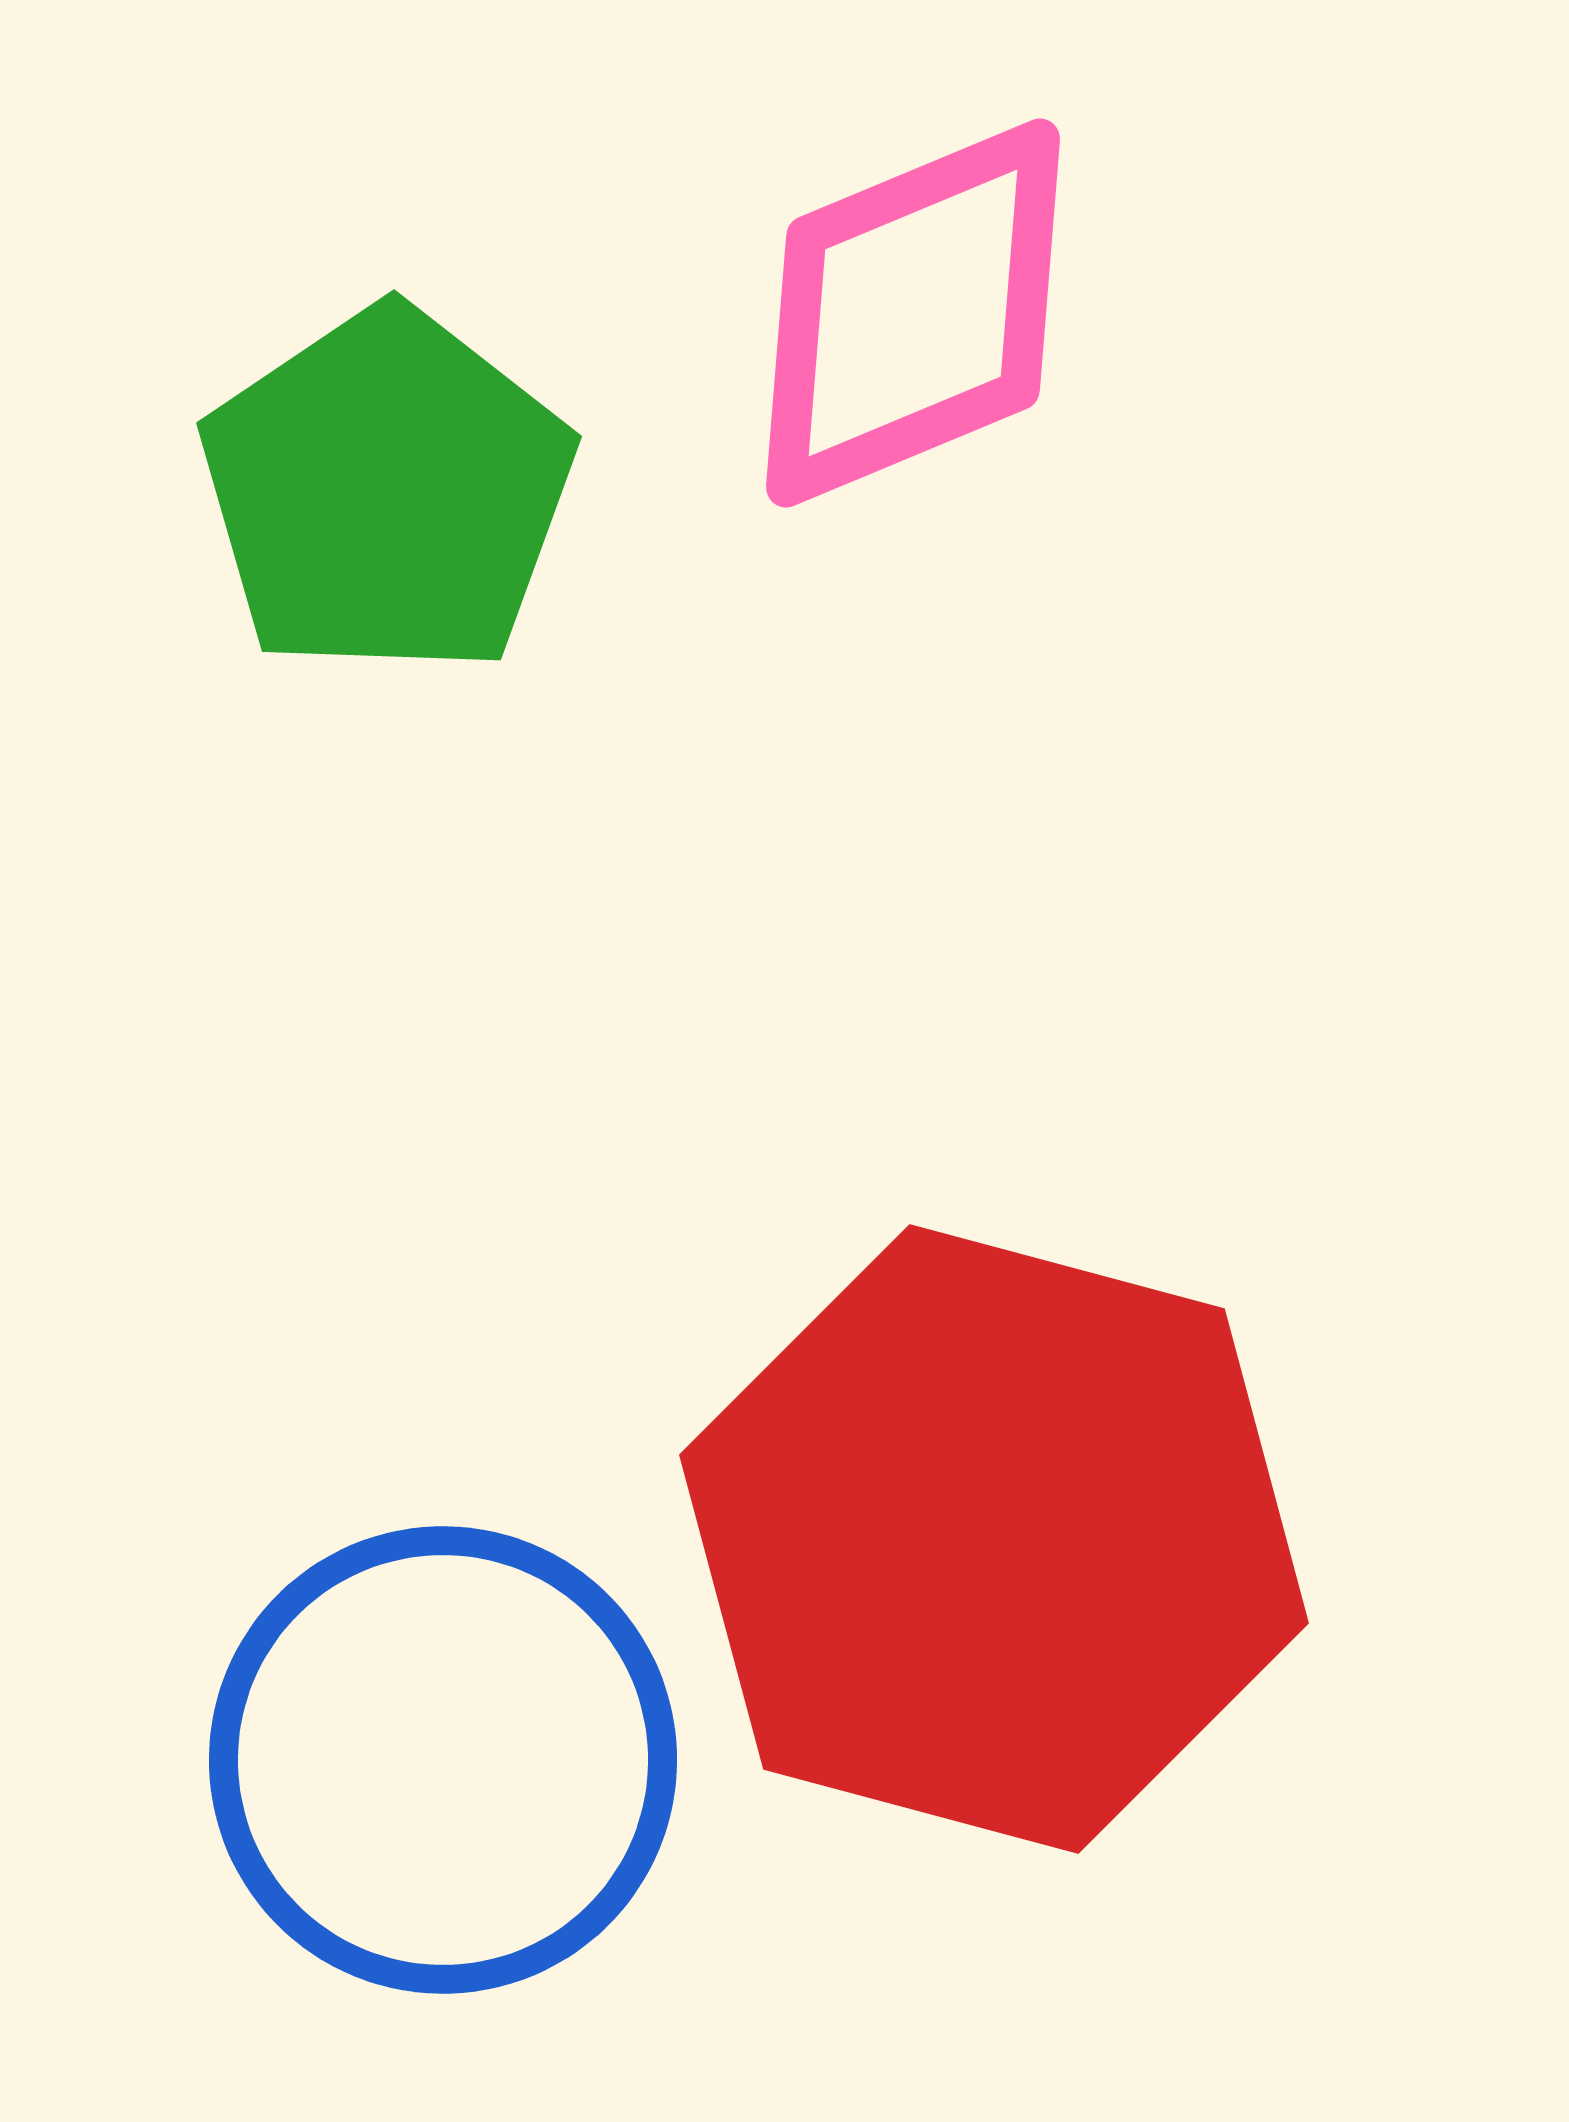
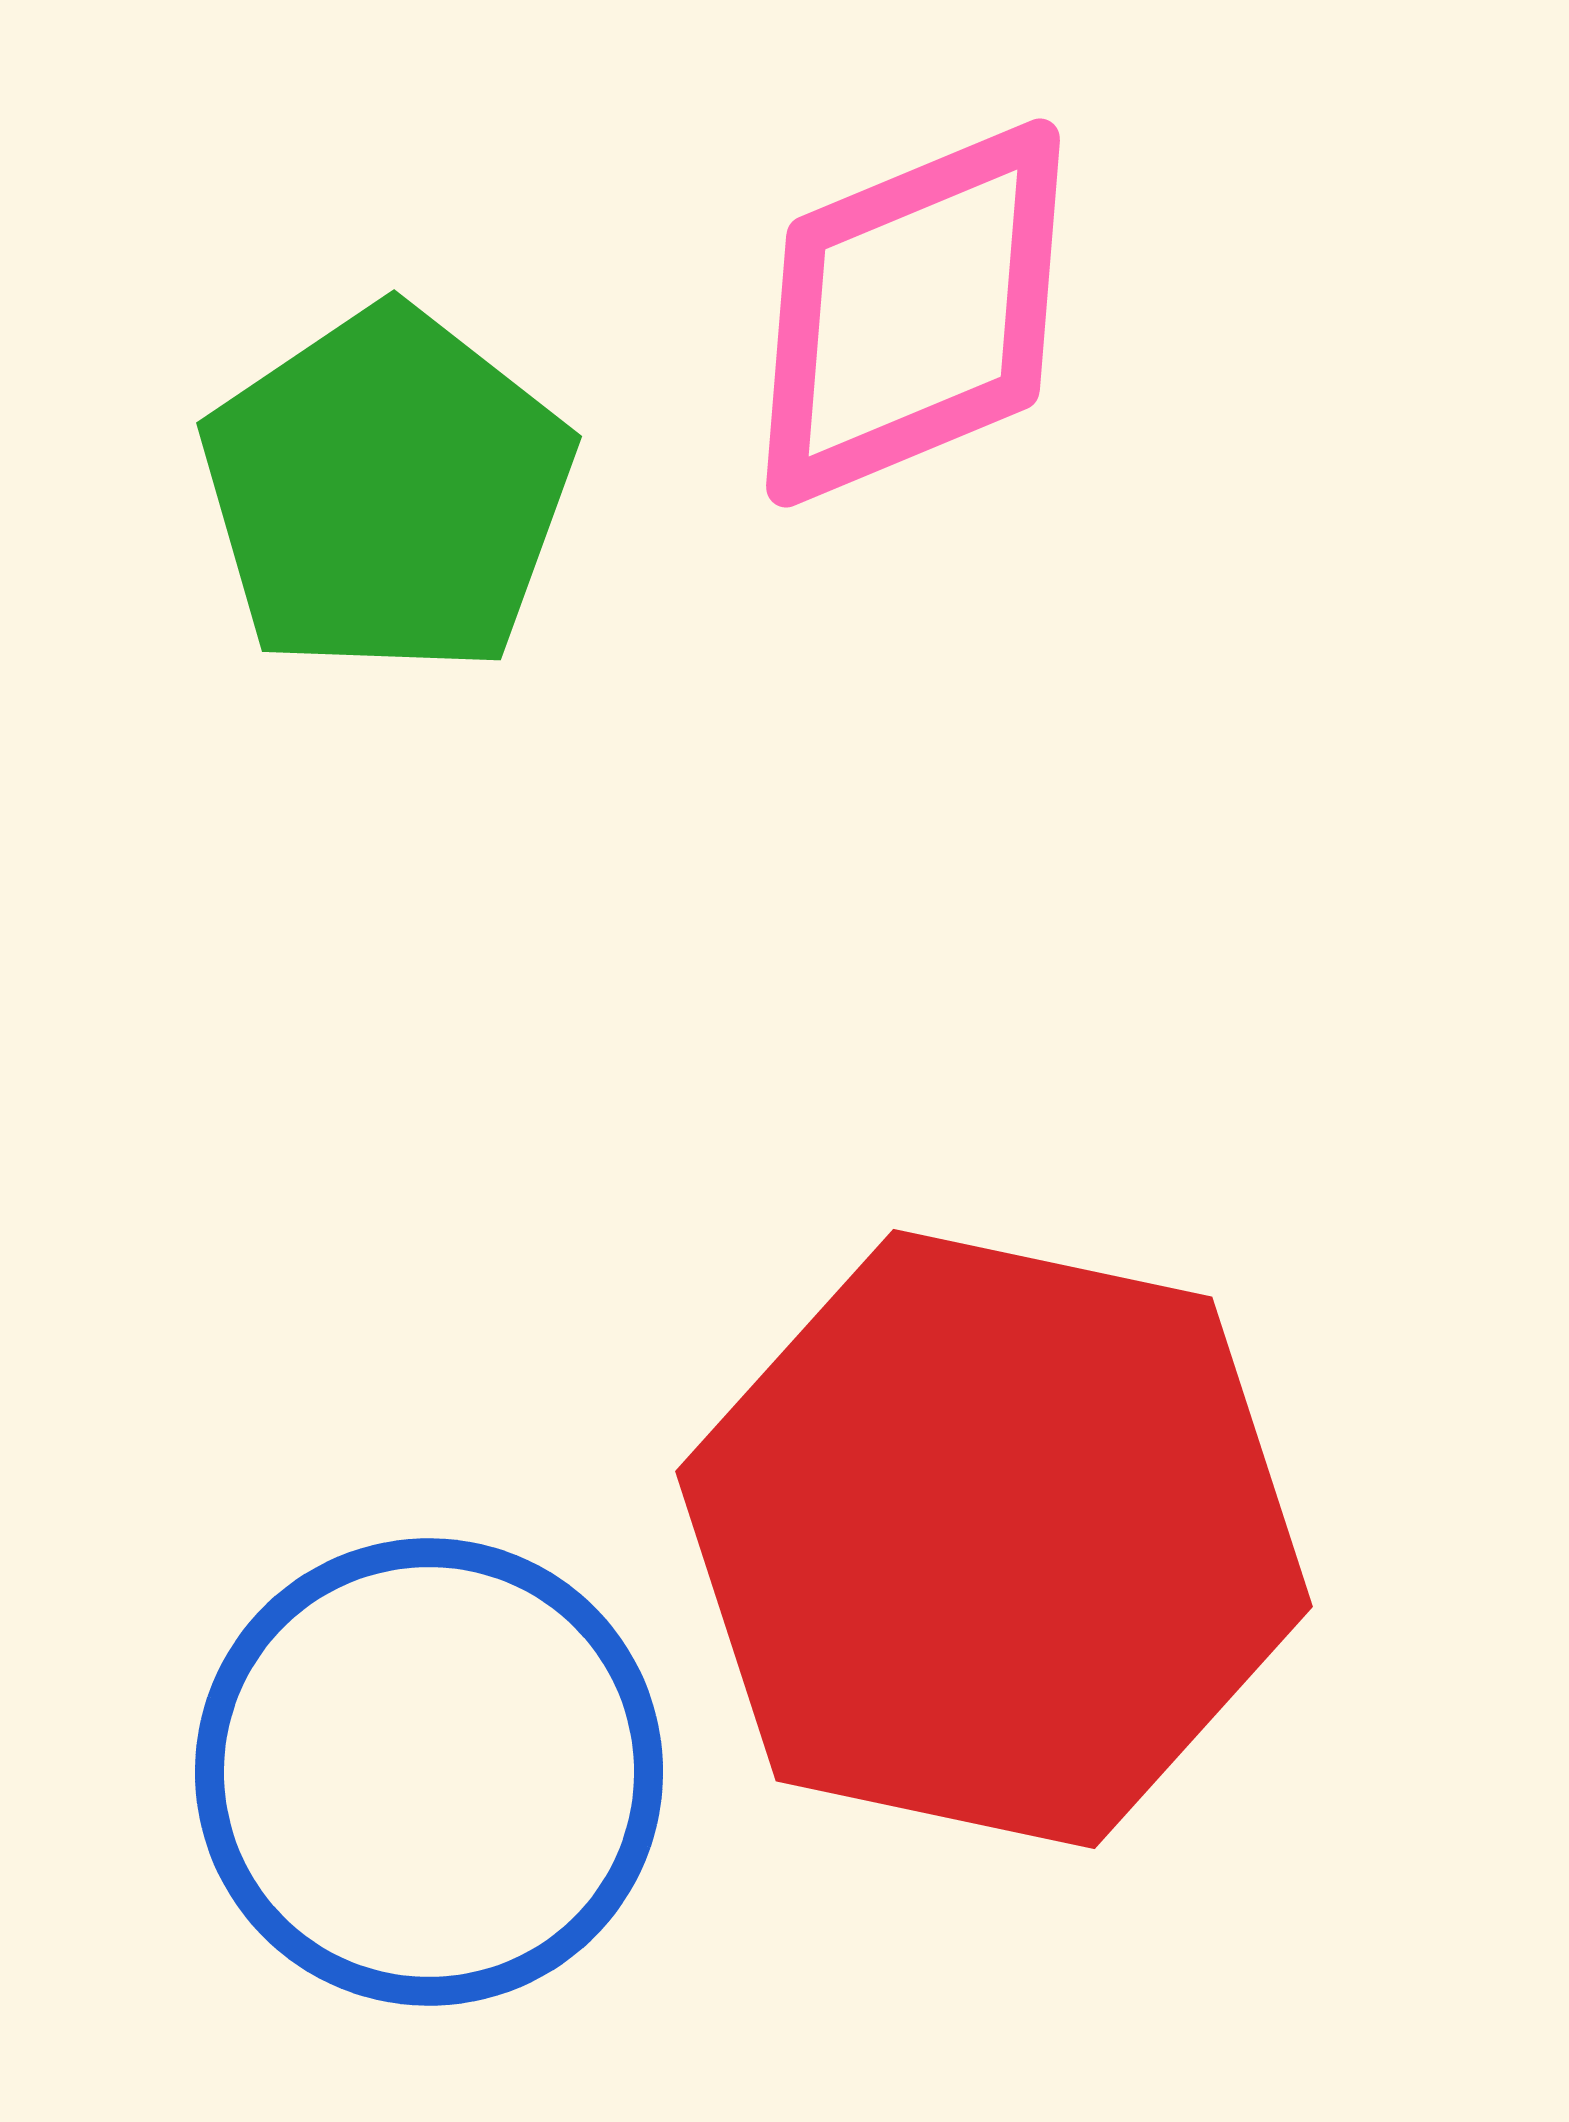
red hexagon: rotated 3 degrees counterclockwise
blue circle: moved 14 px left, 12 px down
